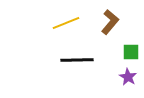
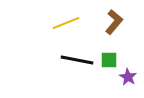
brown L-shape: moved 4 px right
green square: moved 22 px left, 8 px down
black line: rotated 12 degrees clockwise
